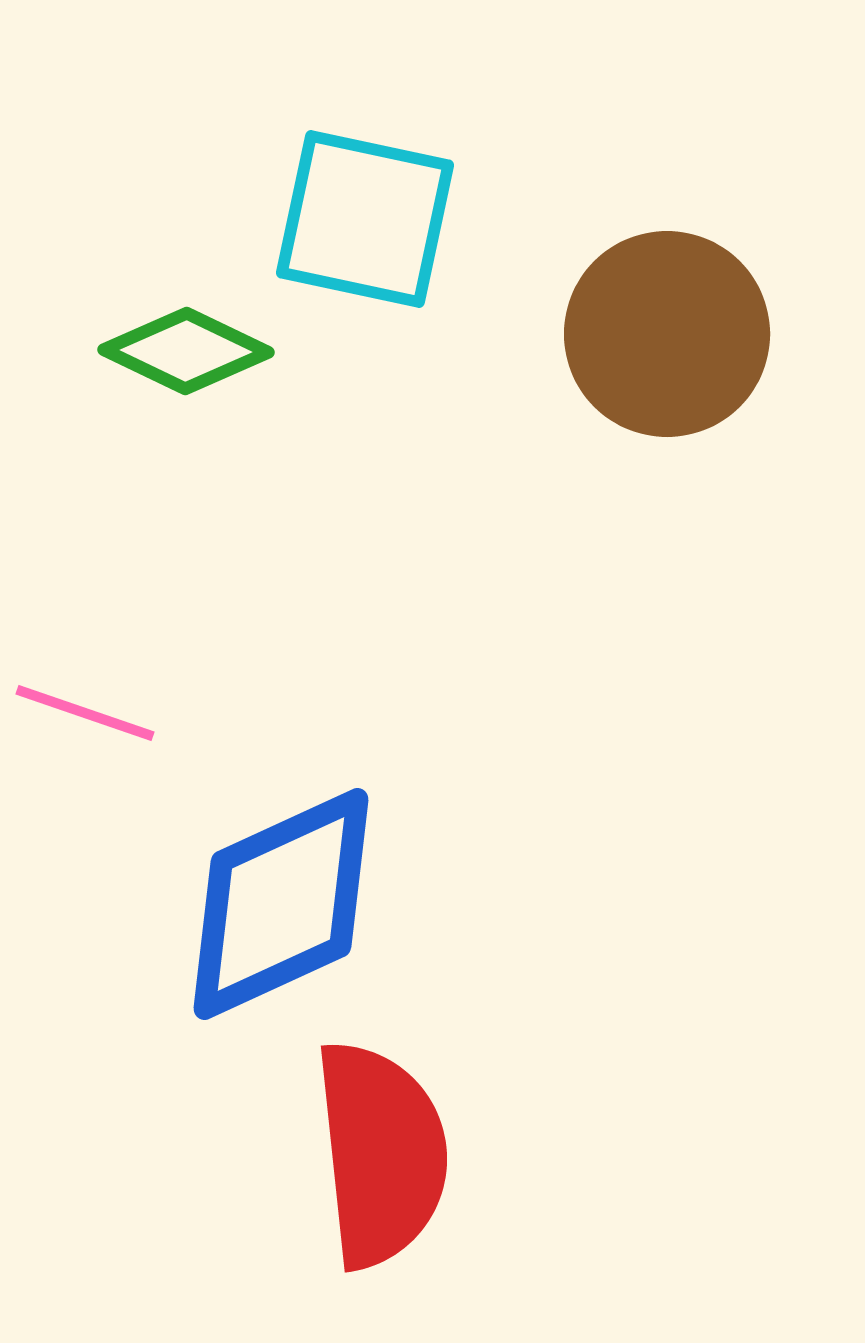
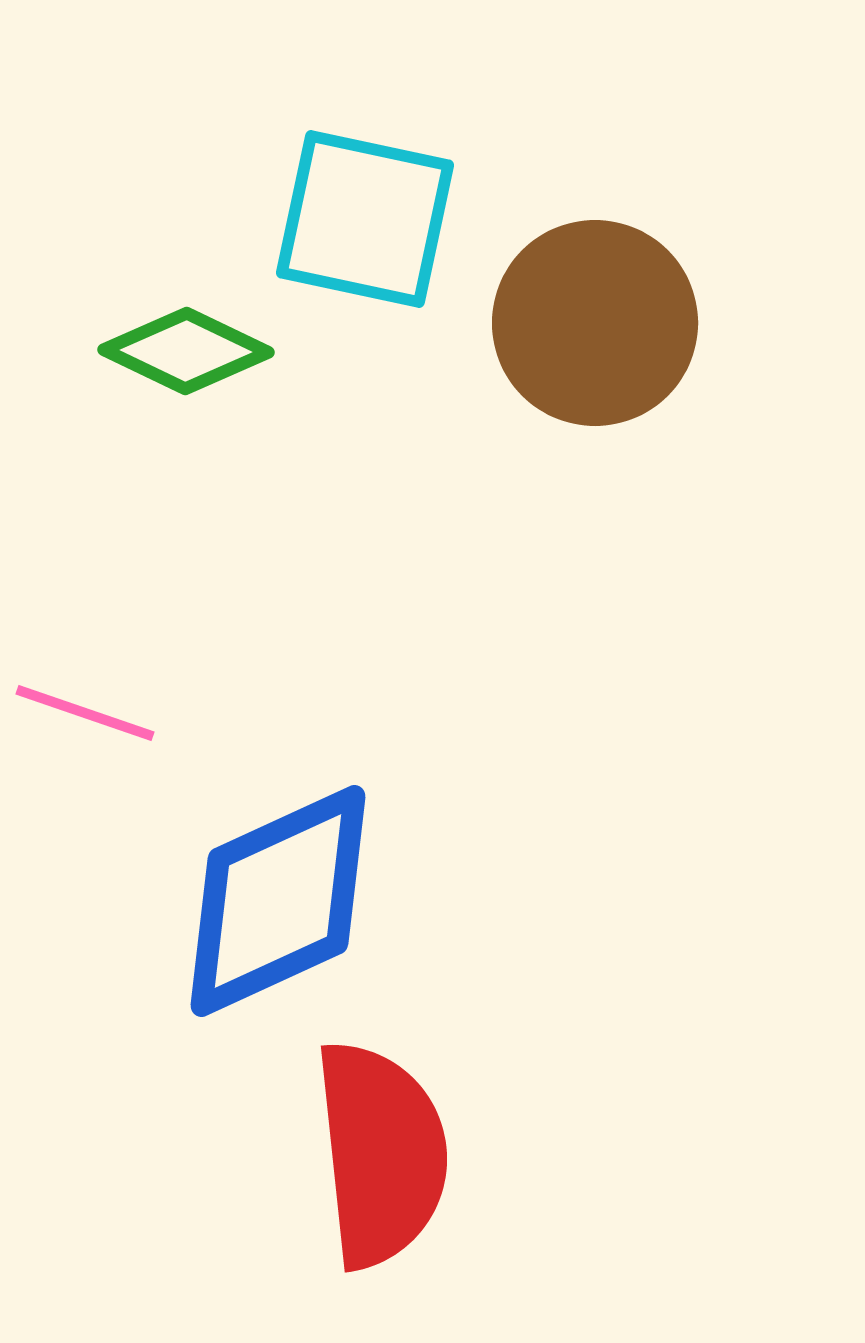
brown circle: moved 72 px left, 11 px up
blue diamond: moved 3 px left, 3 px up
